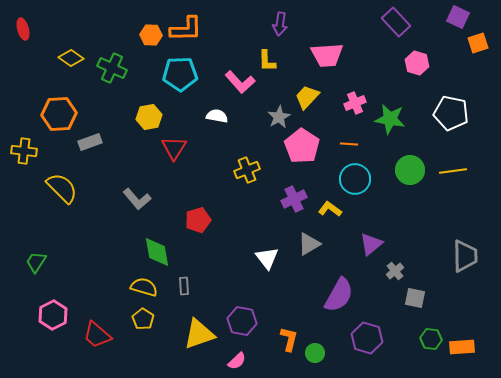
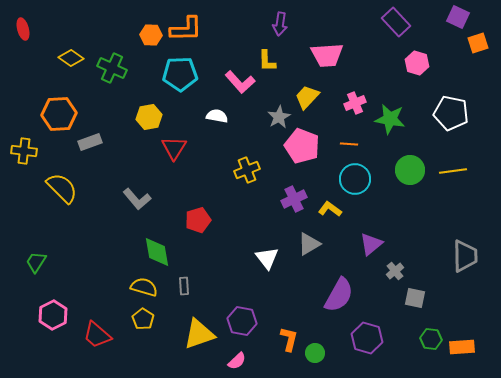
pink pentagon at (302, 146): rotated 12 degrees counterclockwise
